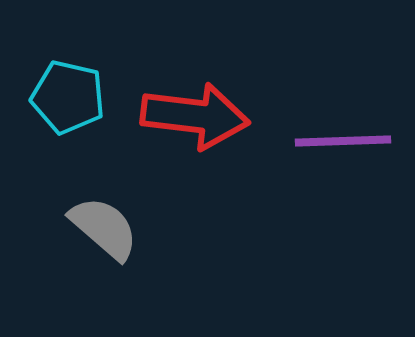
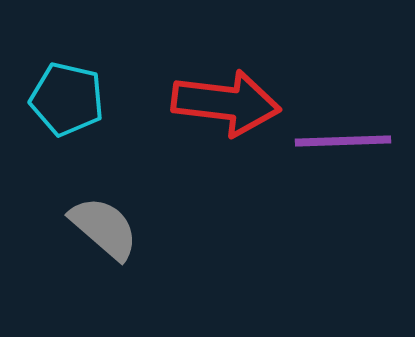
cyan pentagon: moved 1 px left, 2 px down
red arrow: moved 31 px right, 13 px up
